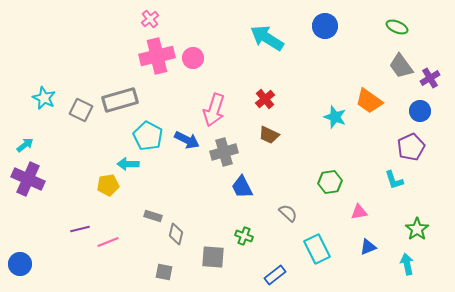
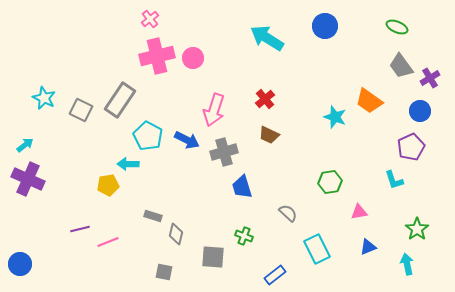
gray rectangle at (120, 100): rotated 40 degrees counterclockwise
blue trapezoid at (242, 187): rotated 10 degrees clockwise
